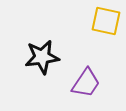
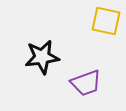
purple trapezoid: rotated 36 degrees clockwise
